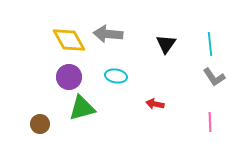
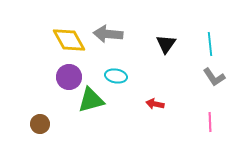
green triangle: moved 9 px right, 8 px up
